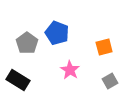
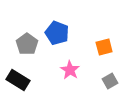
gray pentagon: moved 1 px down
